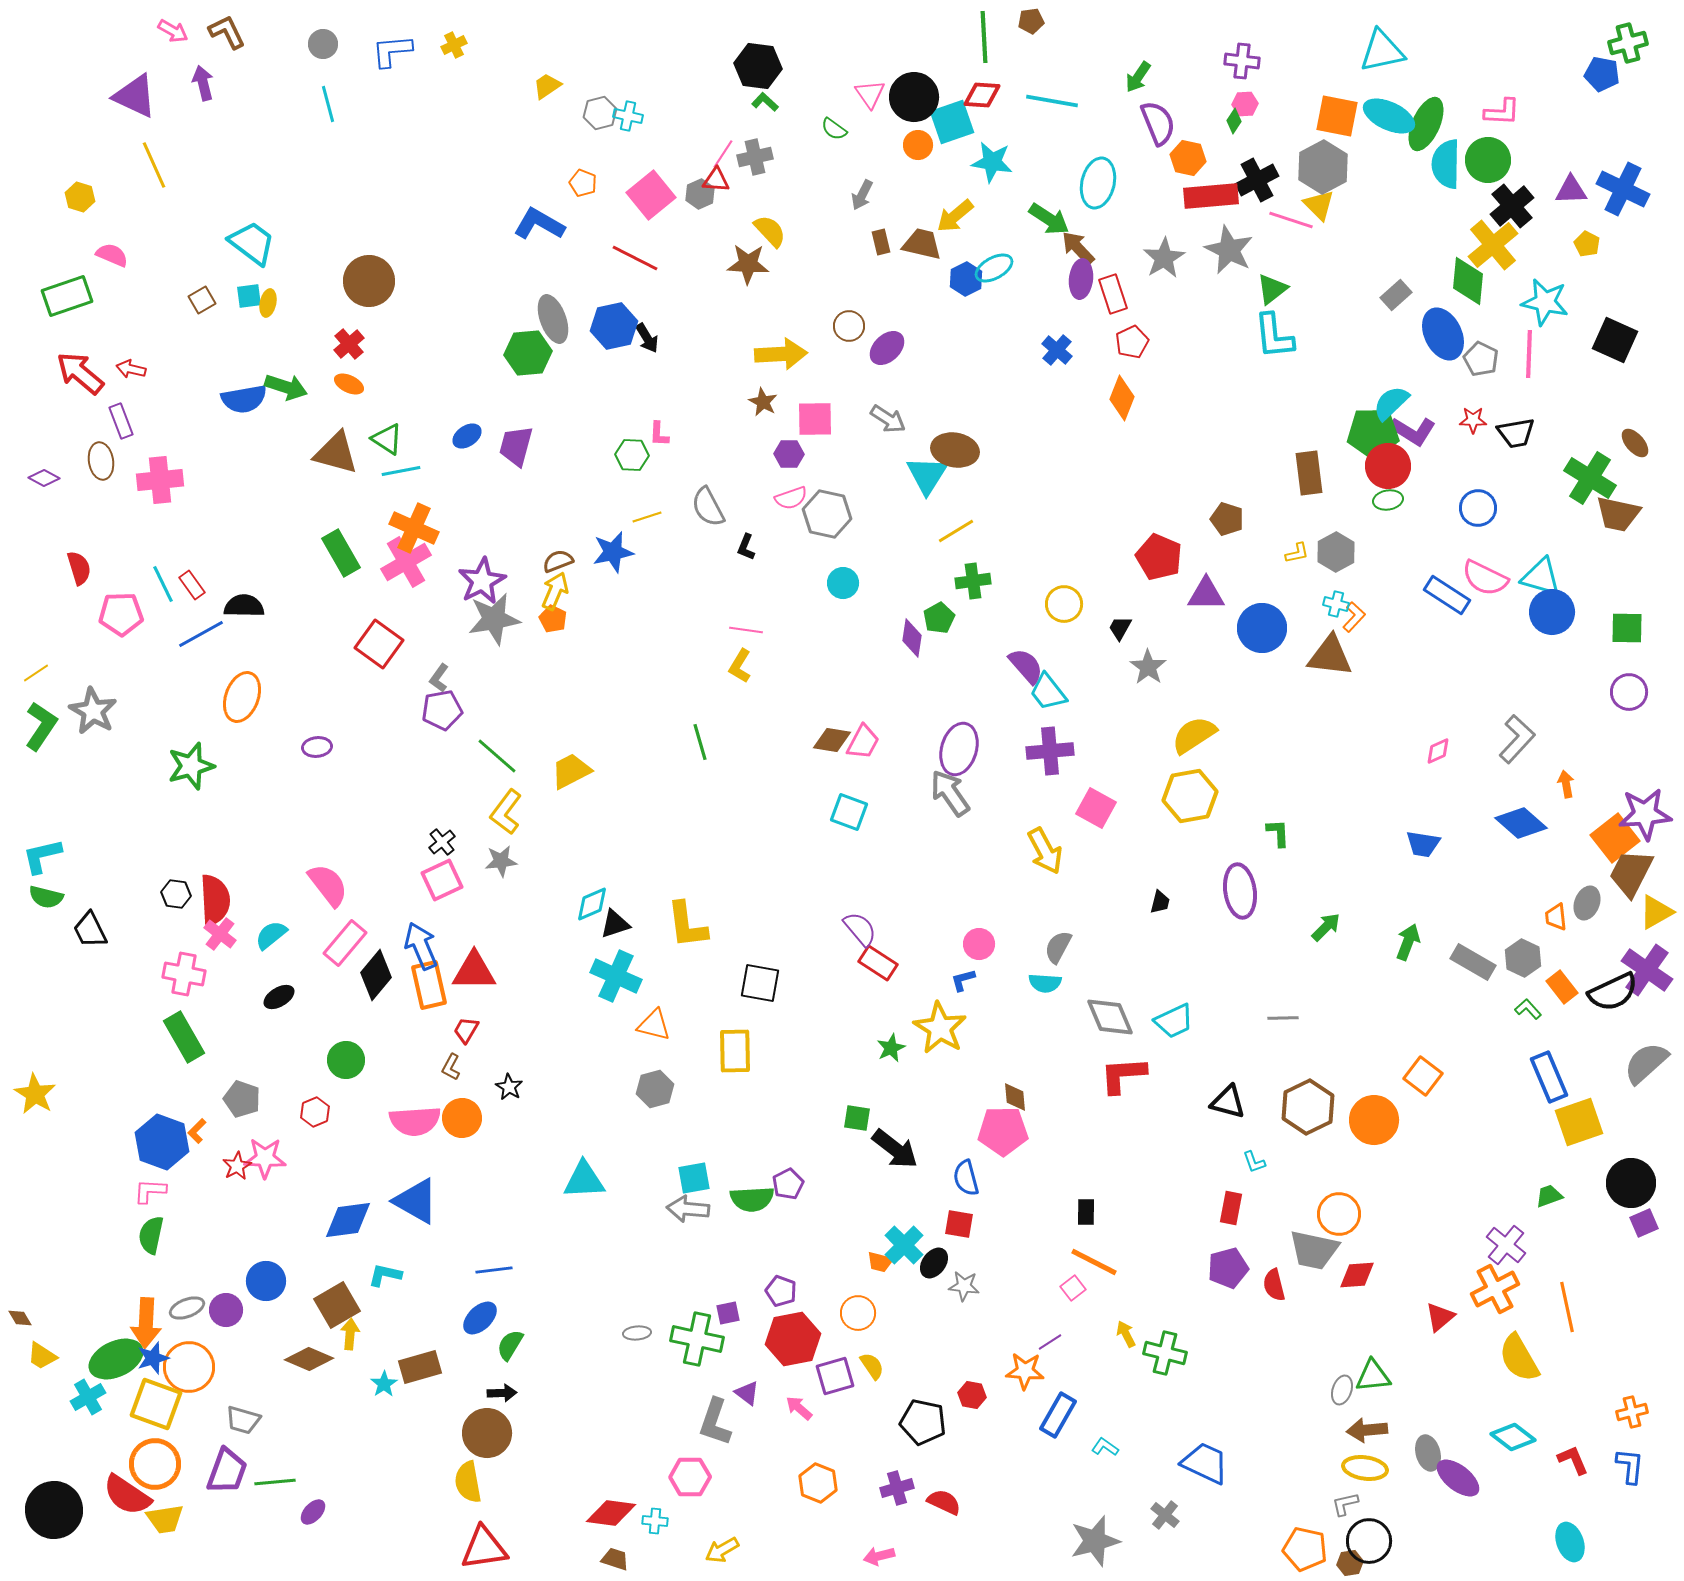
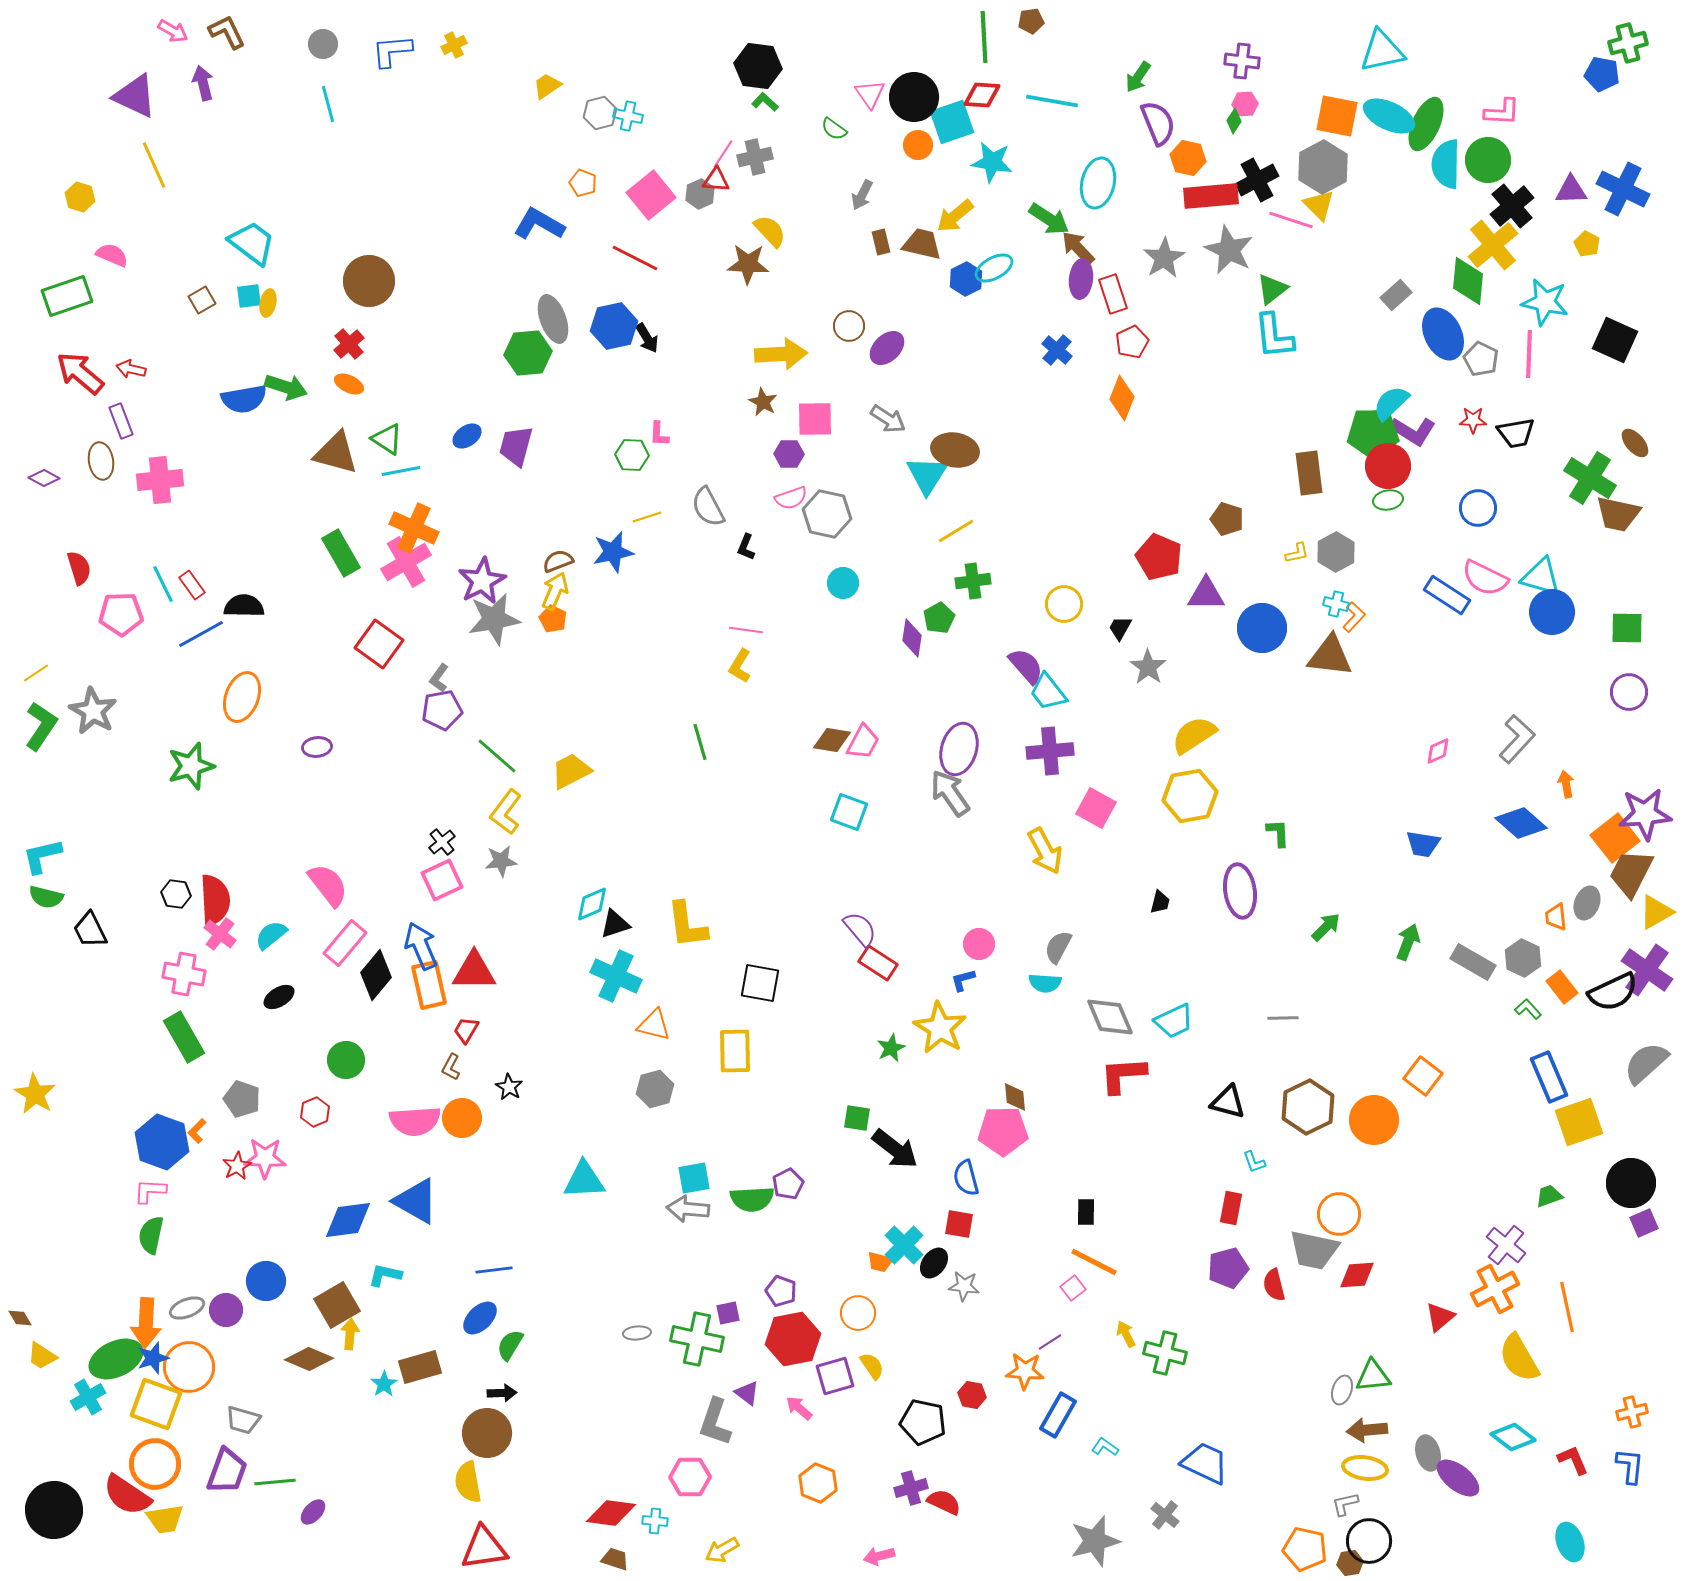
purple cross at (897, 1488): moved 14 px right
